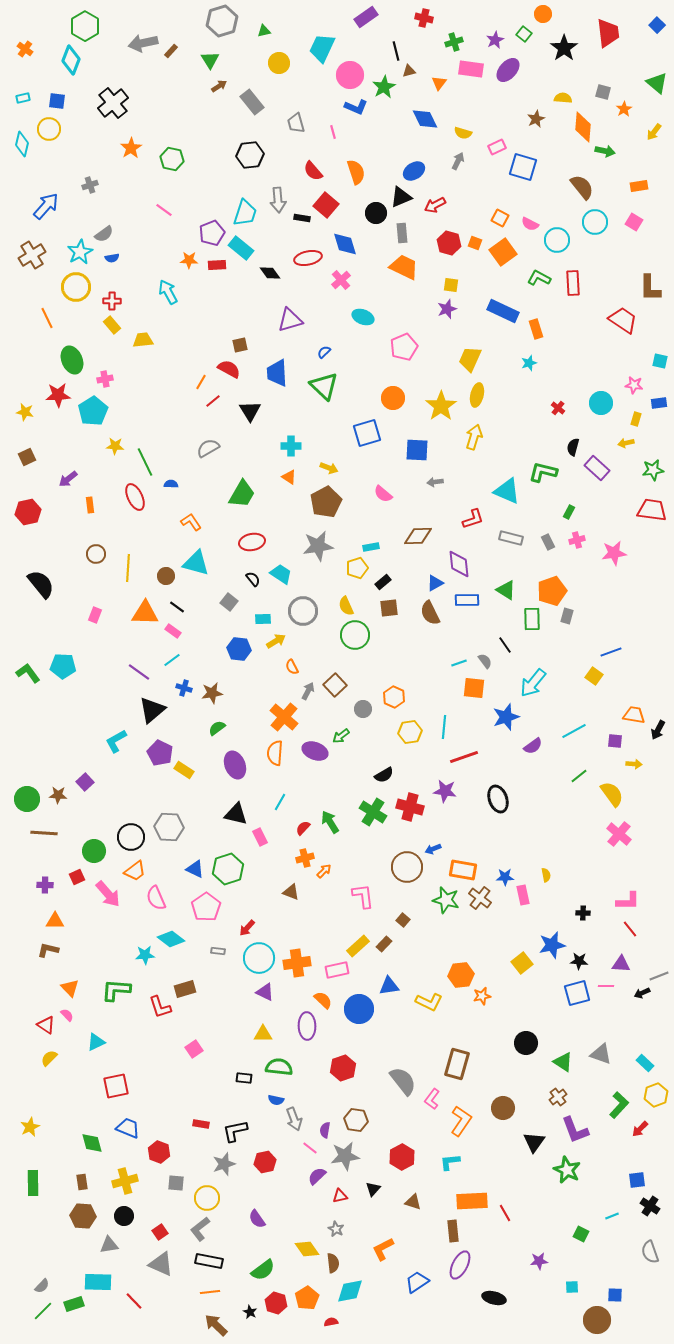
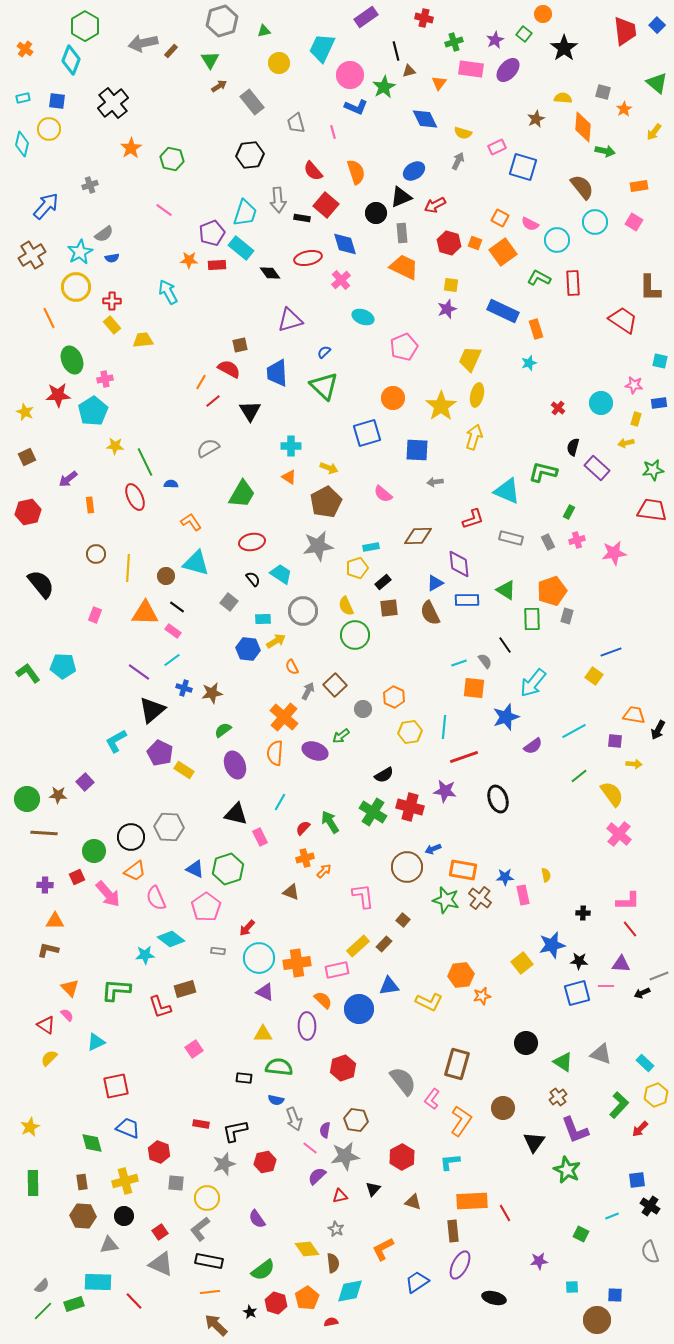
red trapezoid at (608, 33): moved 17 px right, 2 px up
orange line at (47, 318): moved 2 px right
yellow star at (25, 412): rotated 12 degrees clockwise
blue hexagon at (239, 649): moved 9 px right
green semicircle at (217, 728): moved 6 px right, 2 px down
